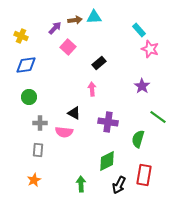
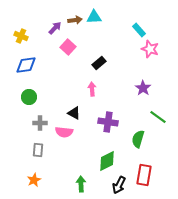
purple star: moved 1 px right, 2 px down
